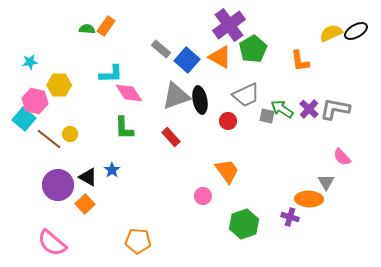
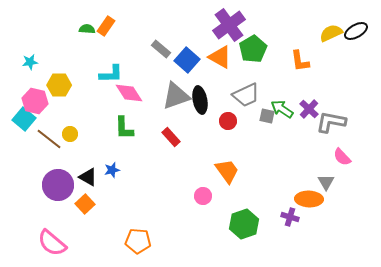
gray L-shape at (335, 109): moved 4 px left, 13 px down
blue star at (112, 170): rotated 21 degrees clockwise
